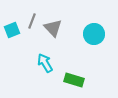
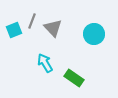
cyan square: moved 2 px right
green rectangle: moved 2 px up; rotated 18 degrees clockwise
